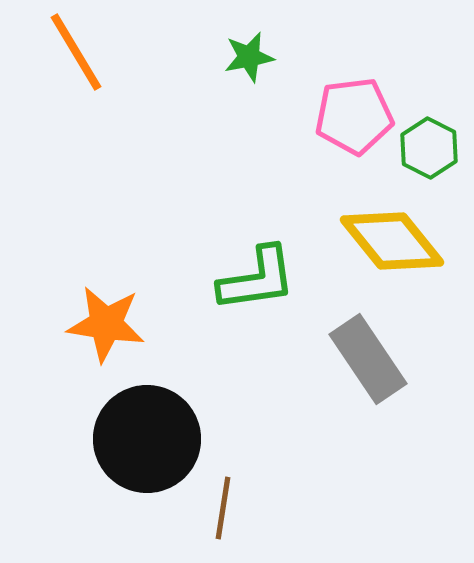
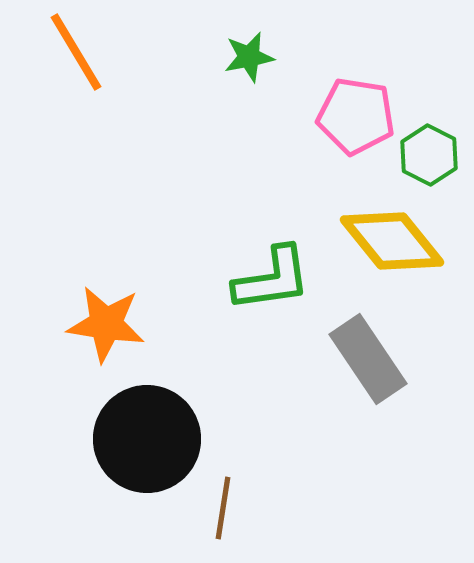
pink pentagon: moved 2 px right; rotated 16 degrees clockwise
green hexagon: moved 7 px down
green L-shape: moved 15 px right
